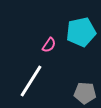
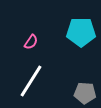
cyan pentagon: rotated 12 degrees clockwise
pink semicircle: moved 18 px left, 3 px up
